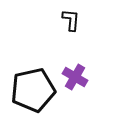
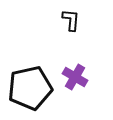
black pentagon: moved 3 px left, 2 px up
